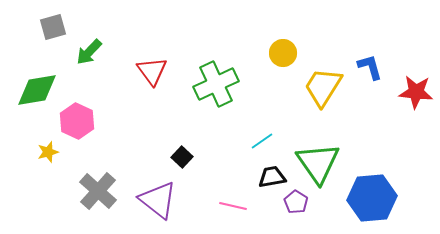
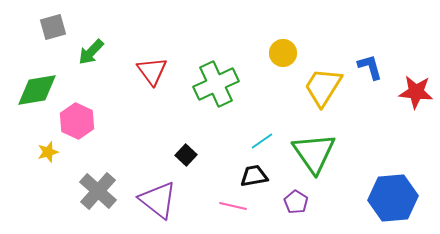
green arrow: moved 2 px right
black square: moved 4 px right, 2 px up
green triangle: moved 4 px left, 10 px up
black trapezoid: moved 18 px left, 1 px up
blue hexagon: moved 21 px right
